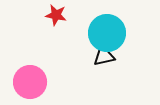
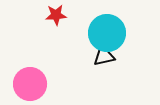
red star: rotated 15 degrees counterclockwise
pink circle: moved 2 px down
